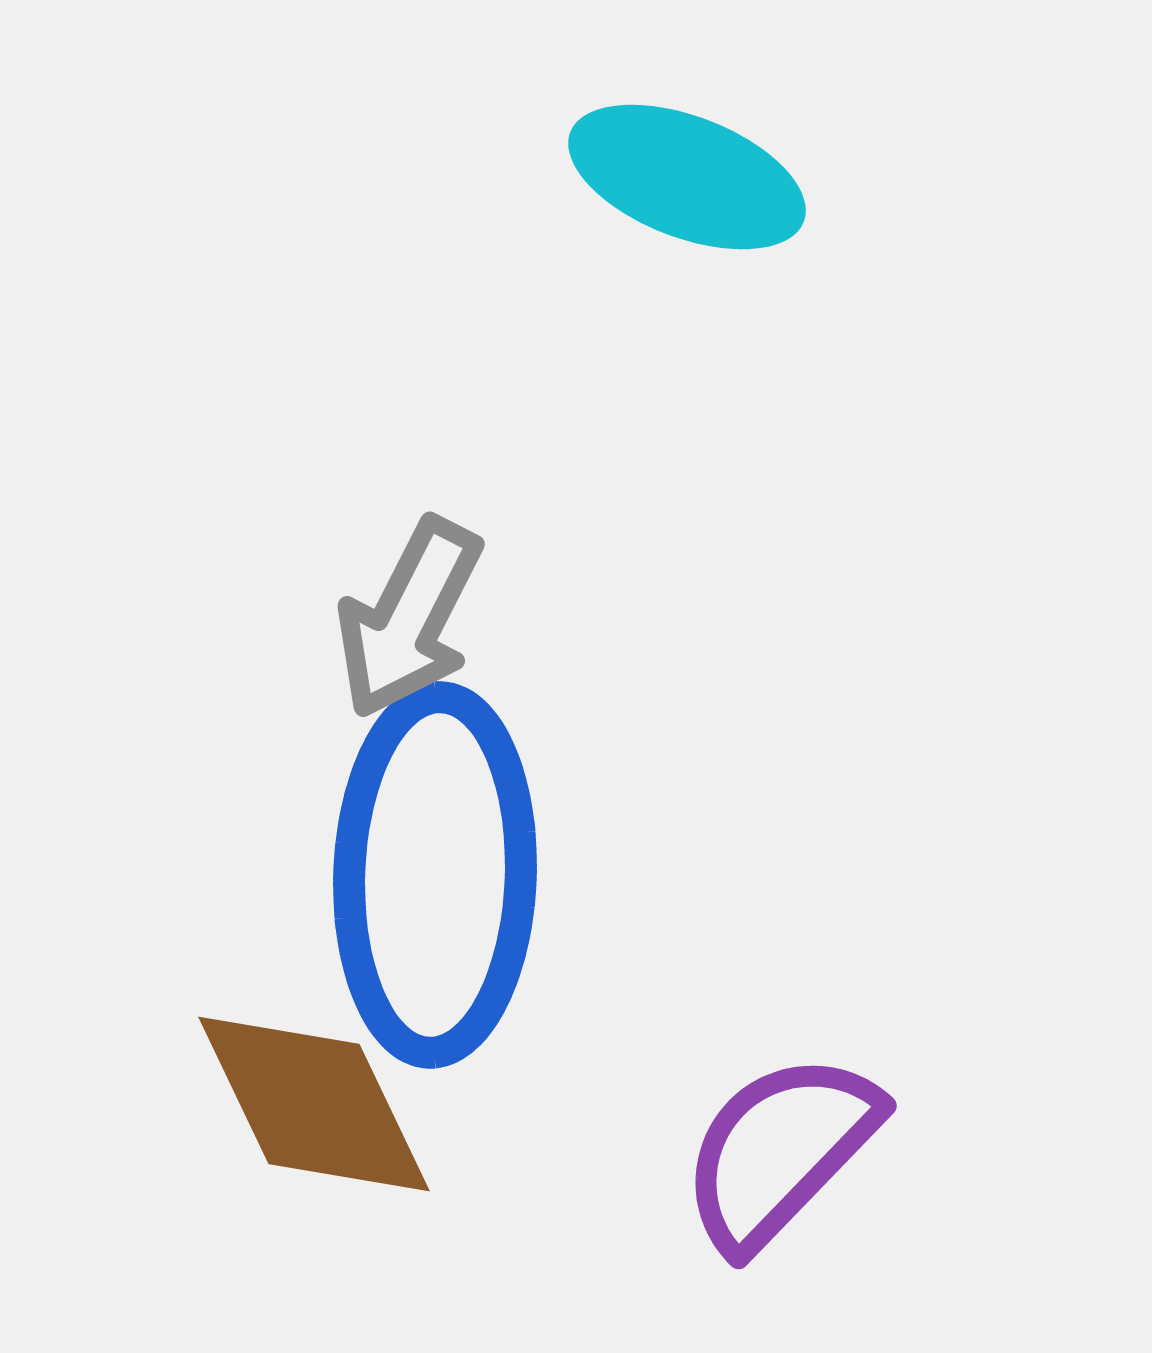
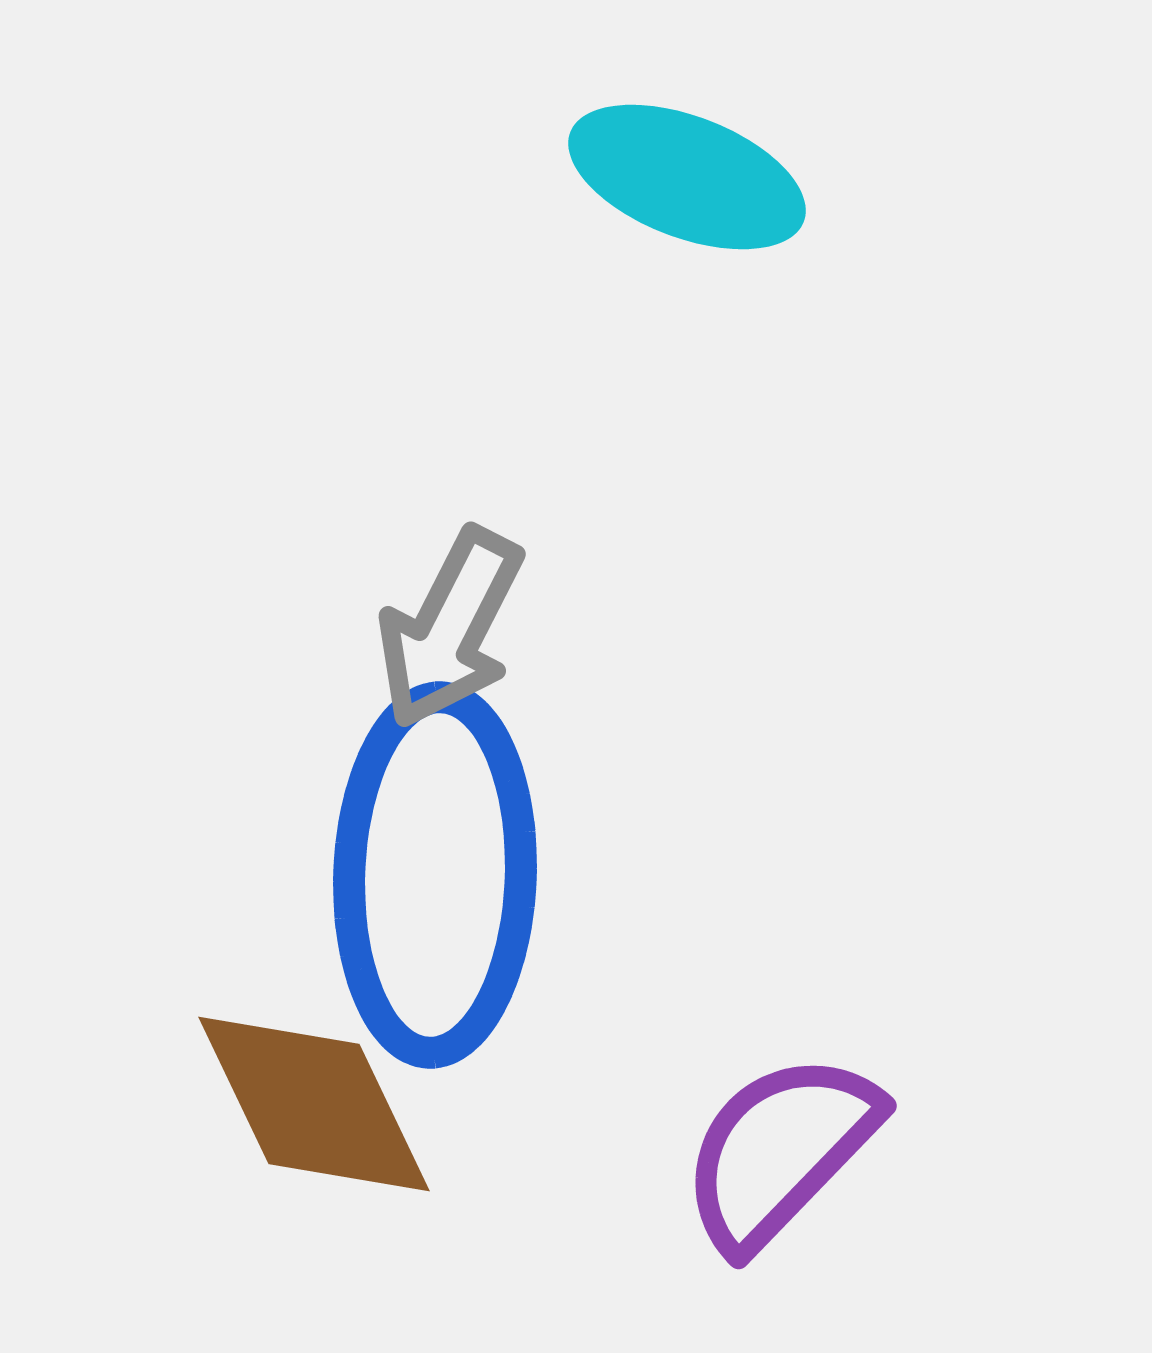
gray arrow: moved 41 px right, 10 px down
